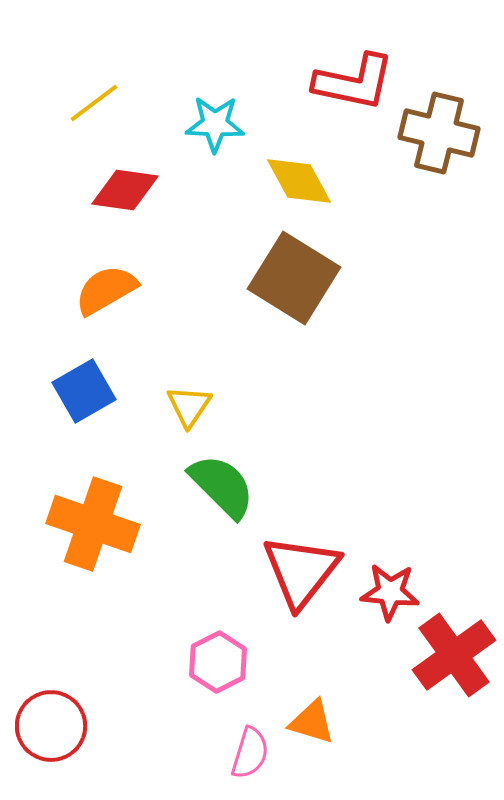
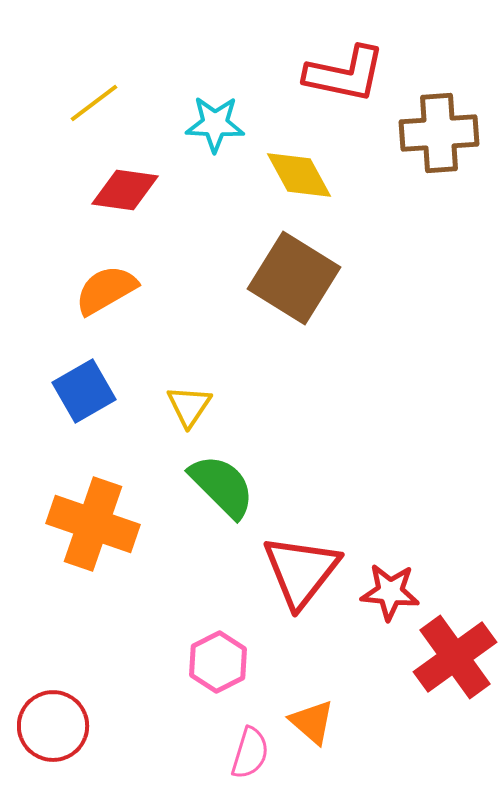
red L-shape: moved 9 px left, 8 px up
brown cross: rotated 18 degrees counterclockwise
yellow diamond: moved 6 px up
red cross: moved 1 px right, 2 px down
orange triangle: rotated 24 degrees clockwise
red circle: moved 2 px right
